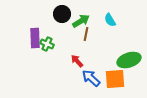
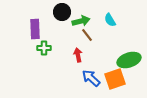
black circle: moved 2 px up
green arrow: rotated 18 degrees clockwise
brown line: moved 1 px right, 1 px down; rotated 48 degrees counterclockwise
purple rectangle: moved 9 px up
green cross: moved 3 px left, 4 px down; rotated 24 degrees counterclockwise
red arrow: moved 1 px right, 6 px up; rotated 32 degrees clockwise
orange square: rotated 15 degrees counterclockwise
